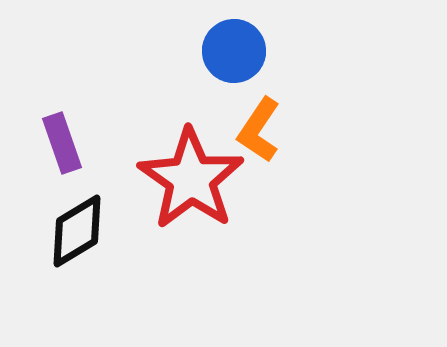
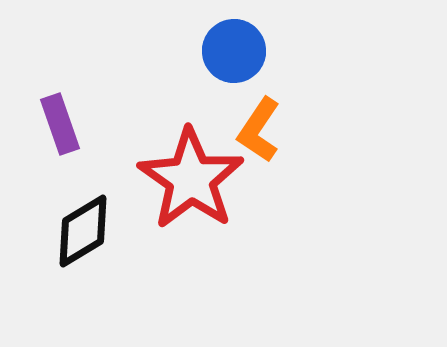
purple rectangle: moved 2 px left, 19 px up
black diamond: moved 6 px right
